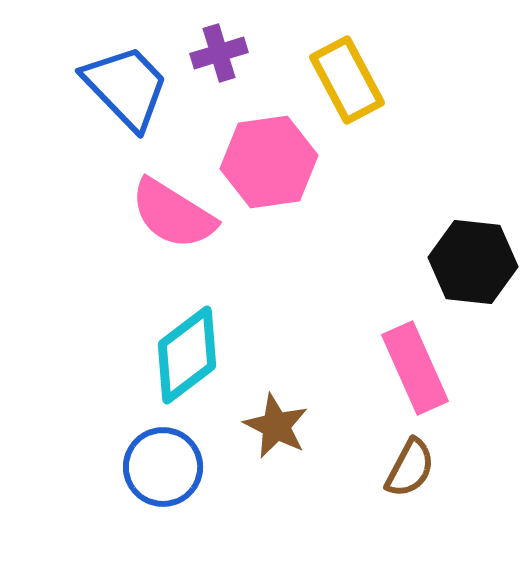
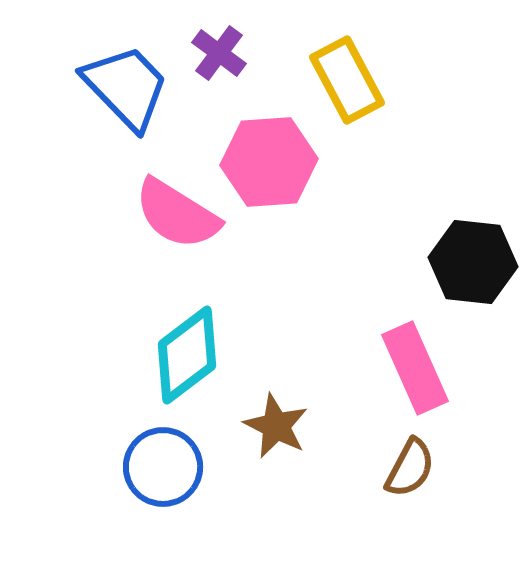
purple cross: rotated 36 degrees counterclockwise
pink hexagon: rotated 4 degrees clockwise
pink semicircle: moved 4 px right
